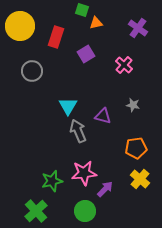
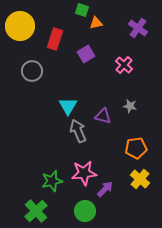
red rectangle: moved 1 px left, 2 px down
gray star: moved 3 px left, 1 px down
